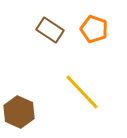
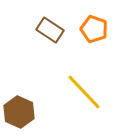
yellow line: moved 2 px right
